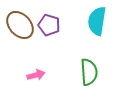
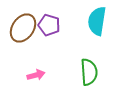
brown ellipse: moved 3 px right, 3 px down; rotated 76 degrees clockwise
